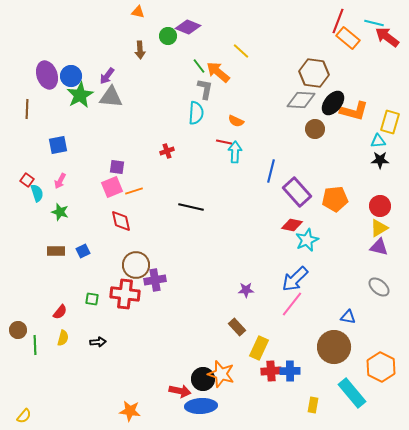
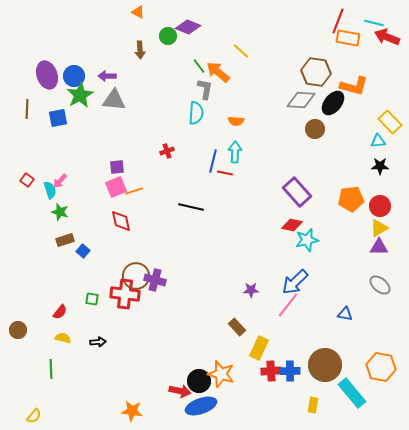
orange triangle at (138, 12): rotated 16 degrees clockwise
red arrow at (387, 37): rotated 15 degrees counterclockwise
orange rectangle at (348, 38): rotated 30 degrees counterclockwise
brown hexagon at (314, 73): moved 2 px right, 1 px up
blue circle at (71, 76): moved 3 px right
purple arrow at (107, 76): rotated 54 degrees clockwise
gray triangle at (111, 97): moved 3 px right, 3 px down
orange L-shape at (354, 111): moved 25 px up
orange semicircle at (236, 121): rotated 21 degrees counterclockwise
yellow rectangle at (390, 122): rotated 60 degrees counterclockwise
red line at (224, 142): moved 1 px right, 31 px down
blue square at (58, 145): moved 27 px up
black star at (380, 160): moved 6 px down
purple square at (117, 167): rotated 14 degrees counterclockwise
blue line at (271, 171): moved 58 px left, 10 px up
pink arrow at (60, 181): rotated 14 degrees clockwise
pink square at (112, 187): moved 4 px right
cyan semicircle at (37, 193): moved 13 px right, 3 px up
orange pentagon at (335, 199): moved 16 px right
cyan star at (307, 240): rotated 10 degrees clockwise
purple triangle at (379, 247): rotated 12 degrees counterclockwise
brown rectangle at (56, 251): moved 9 px right, 11 px up; rotated 18 degrees counterclockwise
blue square at (83, 251): rotated 24 degrees counterclockwise
brown circle at (136, 265): moved 11 px down
blue arrow at (295, 279): moved 3 px down
purple cross at (155, 280): rotated 25 degrees clockwise
gray ellipse at (379, 287): moved 1 px right, 2 px up
purple star at (246, 290): moved 5 px right
pink line at (292, 304): moved 4 px left, 1 px down
blue triangle at (348, 317): moved 3 px left, 3 px up
yellow semicircle at (63, 338): rotated 91 degrees counterclockwise
green line at (35, 345): moved 16 px right, 24 px down
brown circle at (334, 347): moved 9 px left, 18 px down
orange hexagon at (381, 367): rotated 16 degrees counterclockwise
black circle at (203, 379): moved 4 px left, 2 px down
blue ellipse at (201, 406): rotated 16 degrees counterclockwise
orange star at (130, 411): moved 2 px right
yellow semicircle at (24, 416): moved 10 px right
